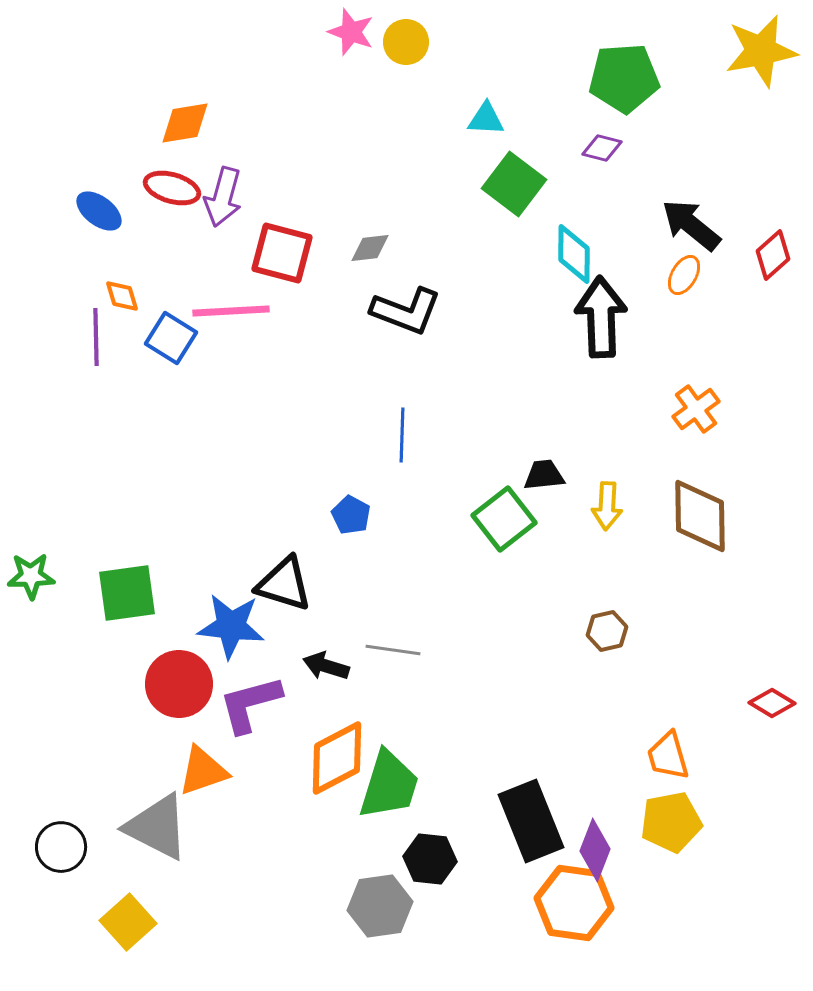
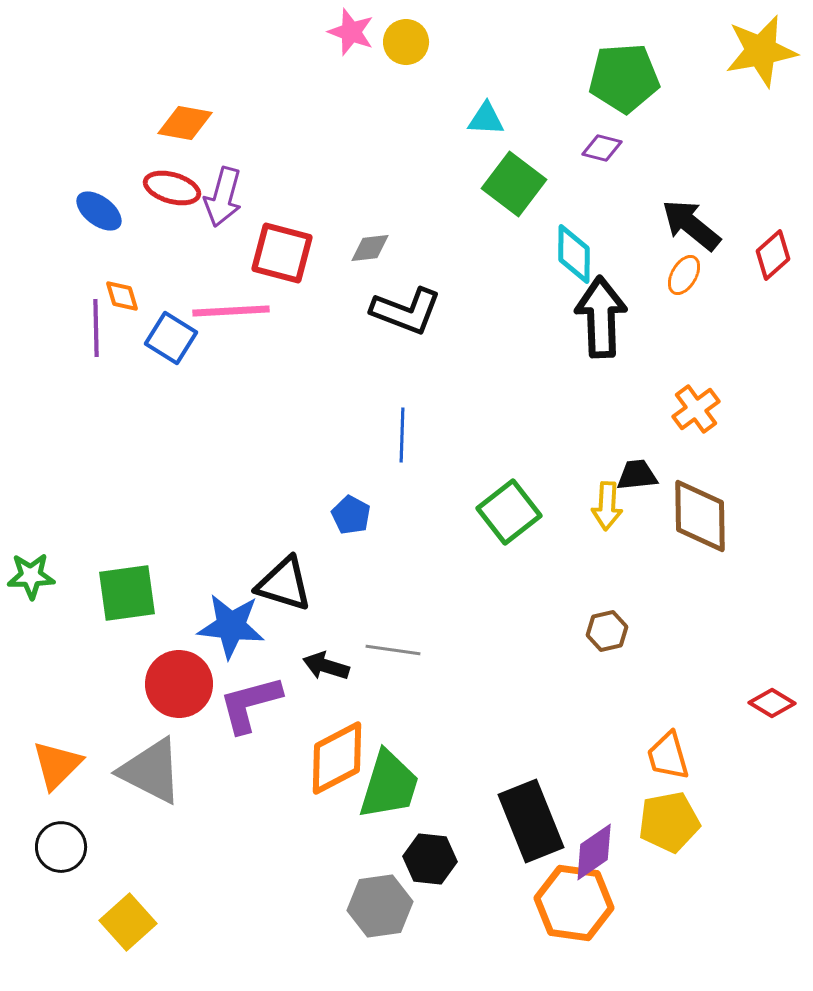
orange diamond at (185, 123): rotated 20 degrees clockwise
purple line at (96, 337): moved 9 px up
black trapezoid at (544, 475): moved 93 px right
green square at (504, 519): moved 5 px right, 7 px up
orange triangle at (203, 771): moved 146 px left, 6 px up; rotated 26 degrees counterclockwise
yellow pentagon at (671, 822): moved 2 px left
gray triangle at (157, 827): moved 6 px left, 56 px up
purple diamond at (595, 850): moved 1 px left, 2 px down; rotated 34 degrees clockwise
